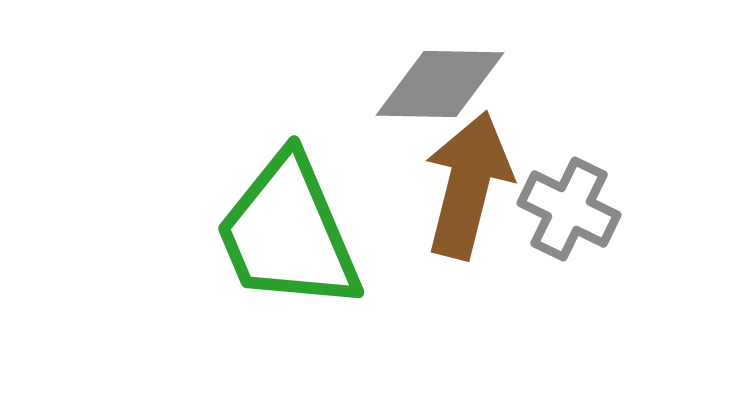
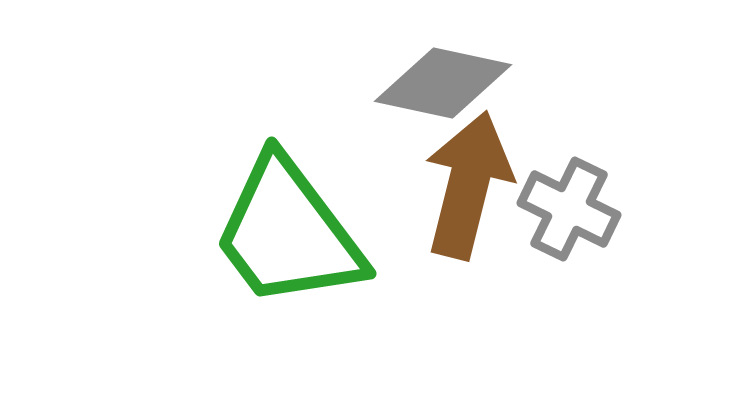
gray diamond: moved 3 px right, 1 px up; rotated 11 degrees clockwise
green trapezoid: rotated 14 degrees counterclockwise
